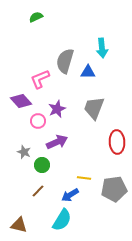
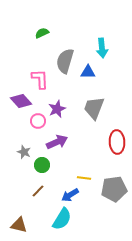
green semicircle: moved 6 px right, 16 px down
pink L-shape: rotated 110 degrees clockwise
cyan semicircle: moved 1 px up
